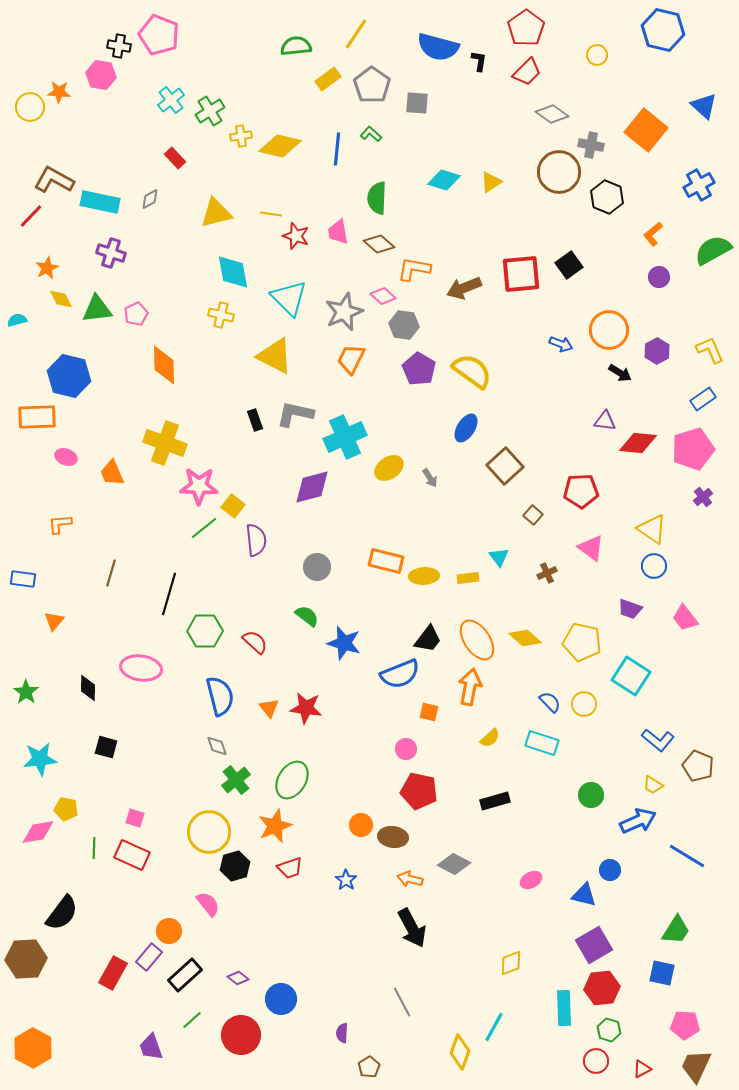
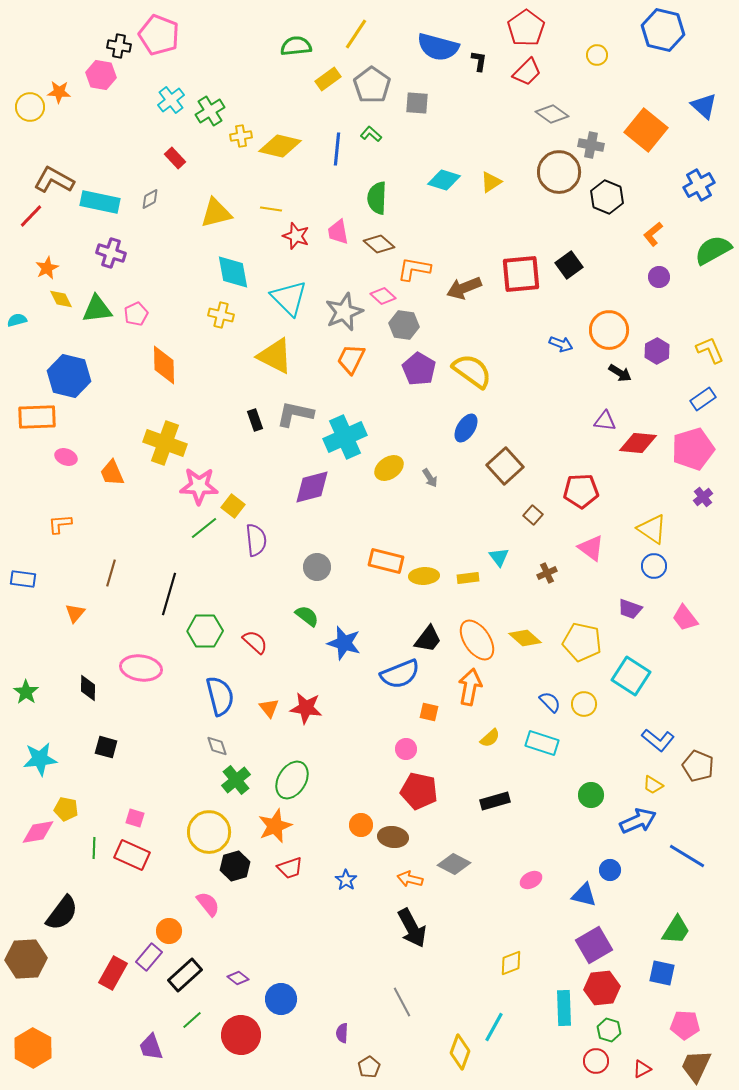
yellow line at (271, 214): moved 5 px up
orange triangle at (54, 621): moved 21 px right, 8 px up
